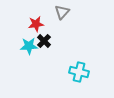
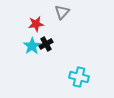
black cross: moved 2 px right, 3 px down; rotated 16 degrees clockwise
cyan star: moved 3 px right; rotated 30 degrees counterclockwise
cyan cross: moved 5 px down
